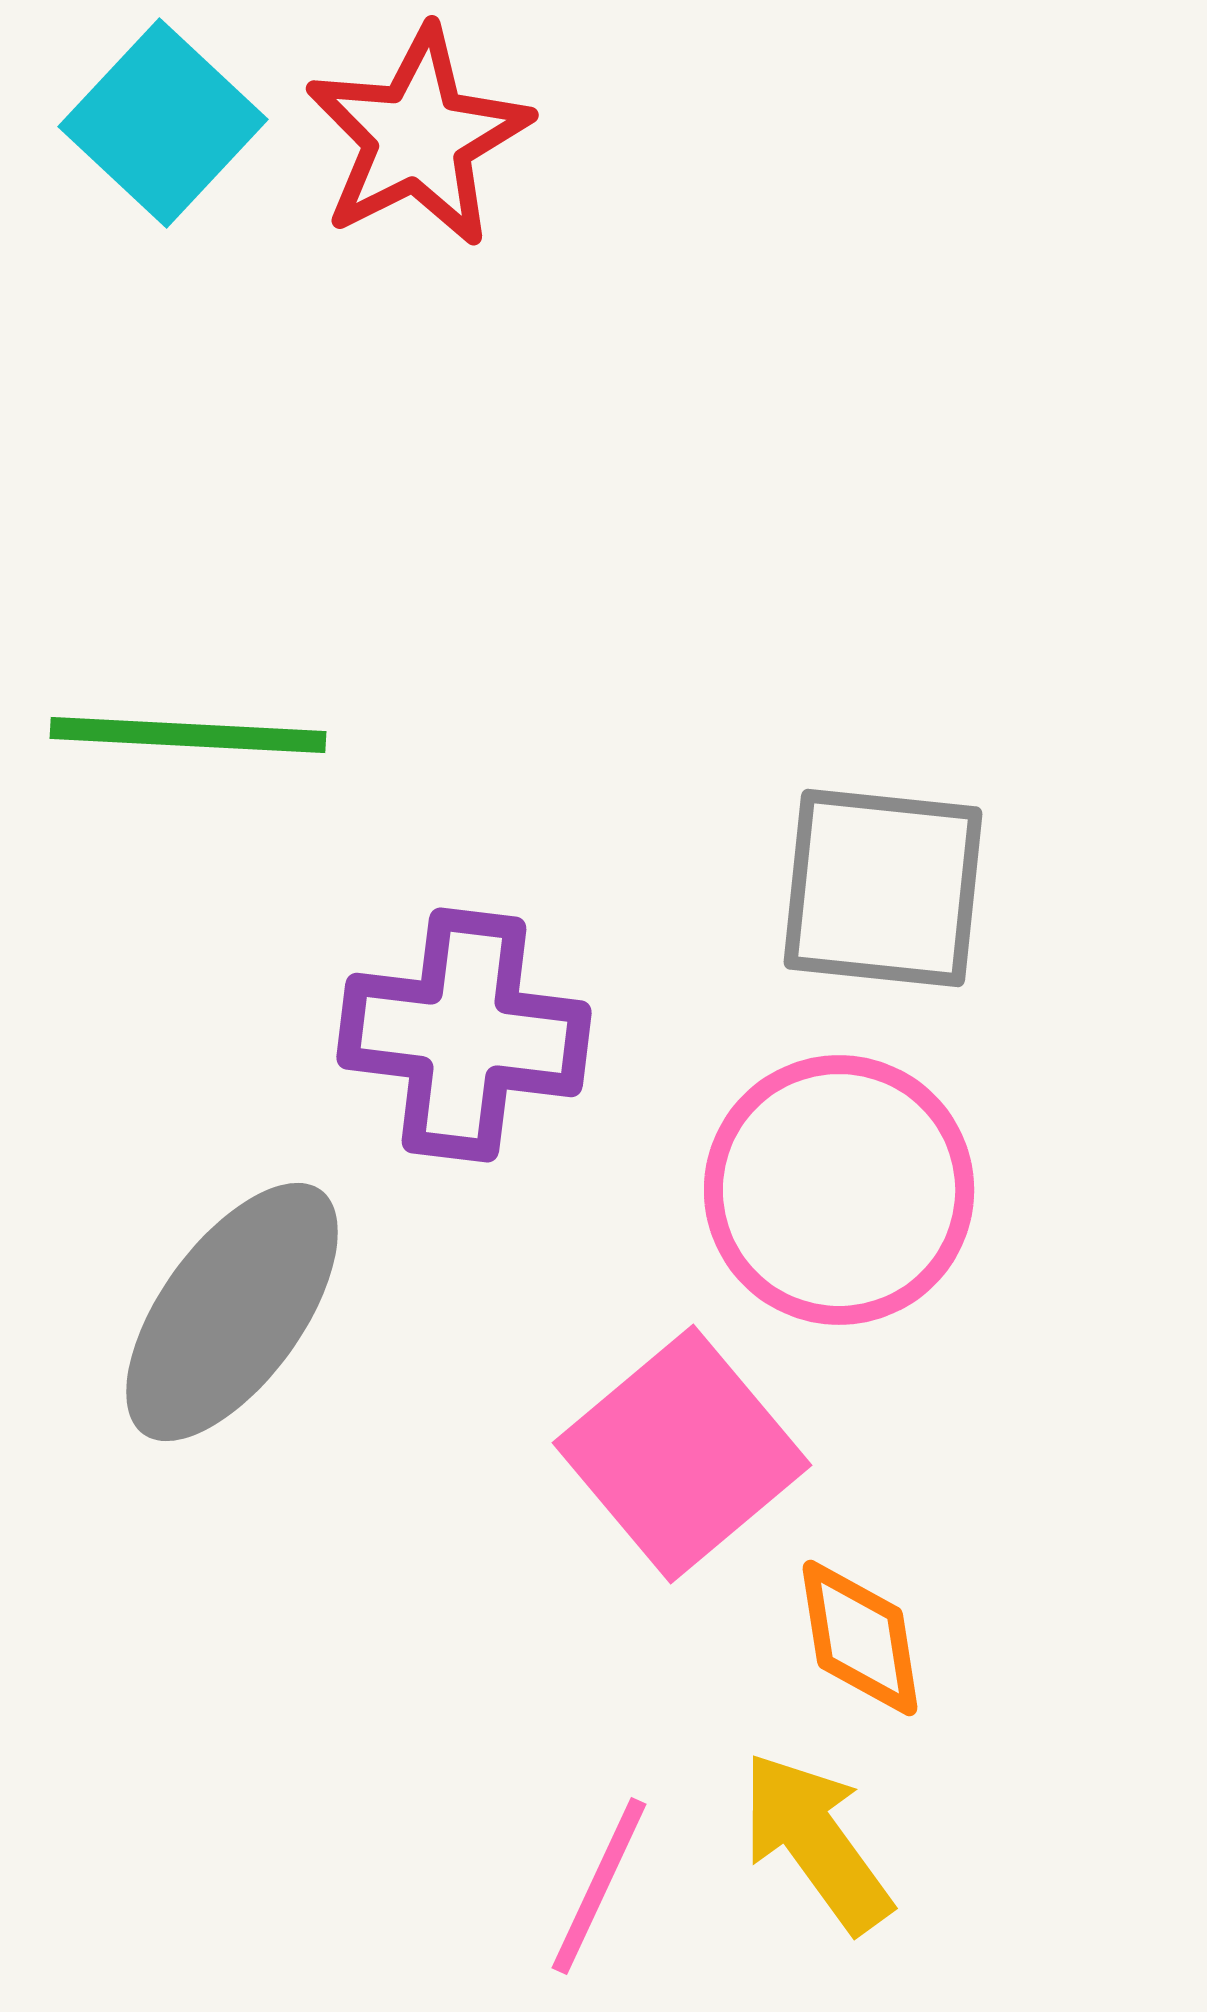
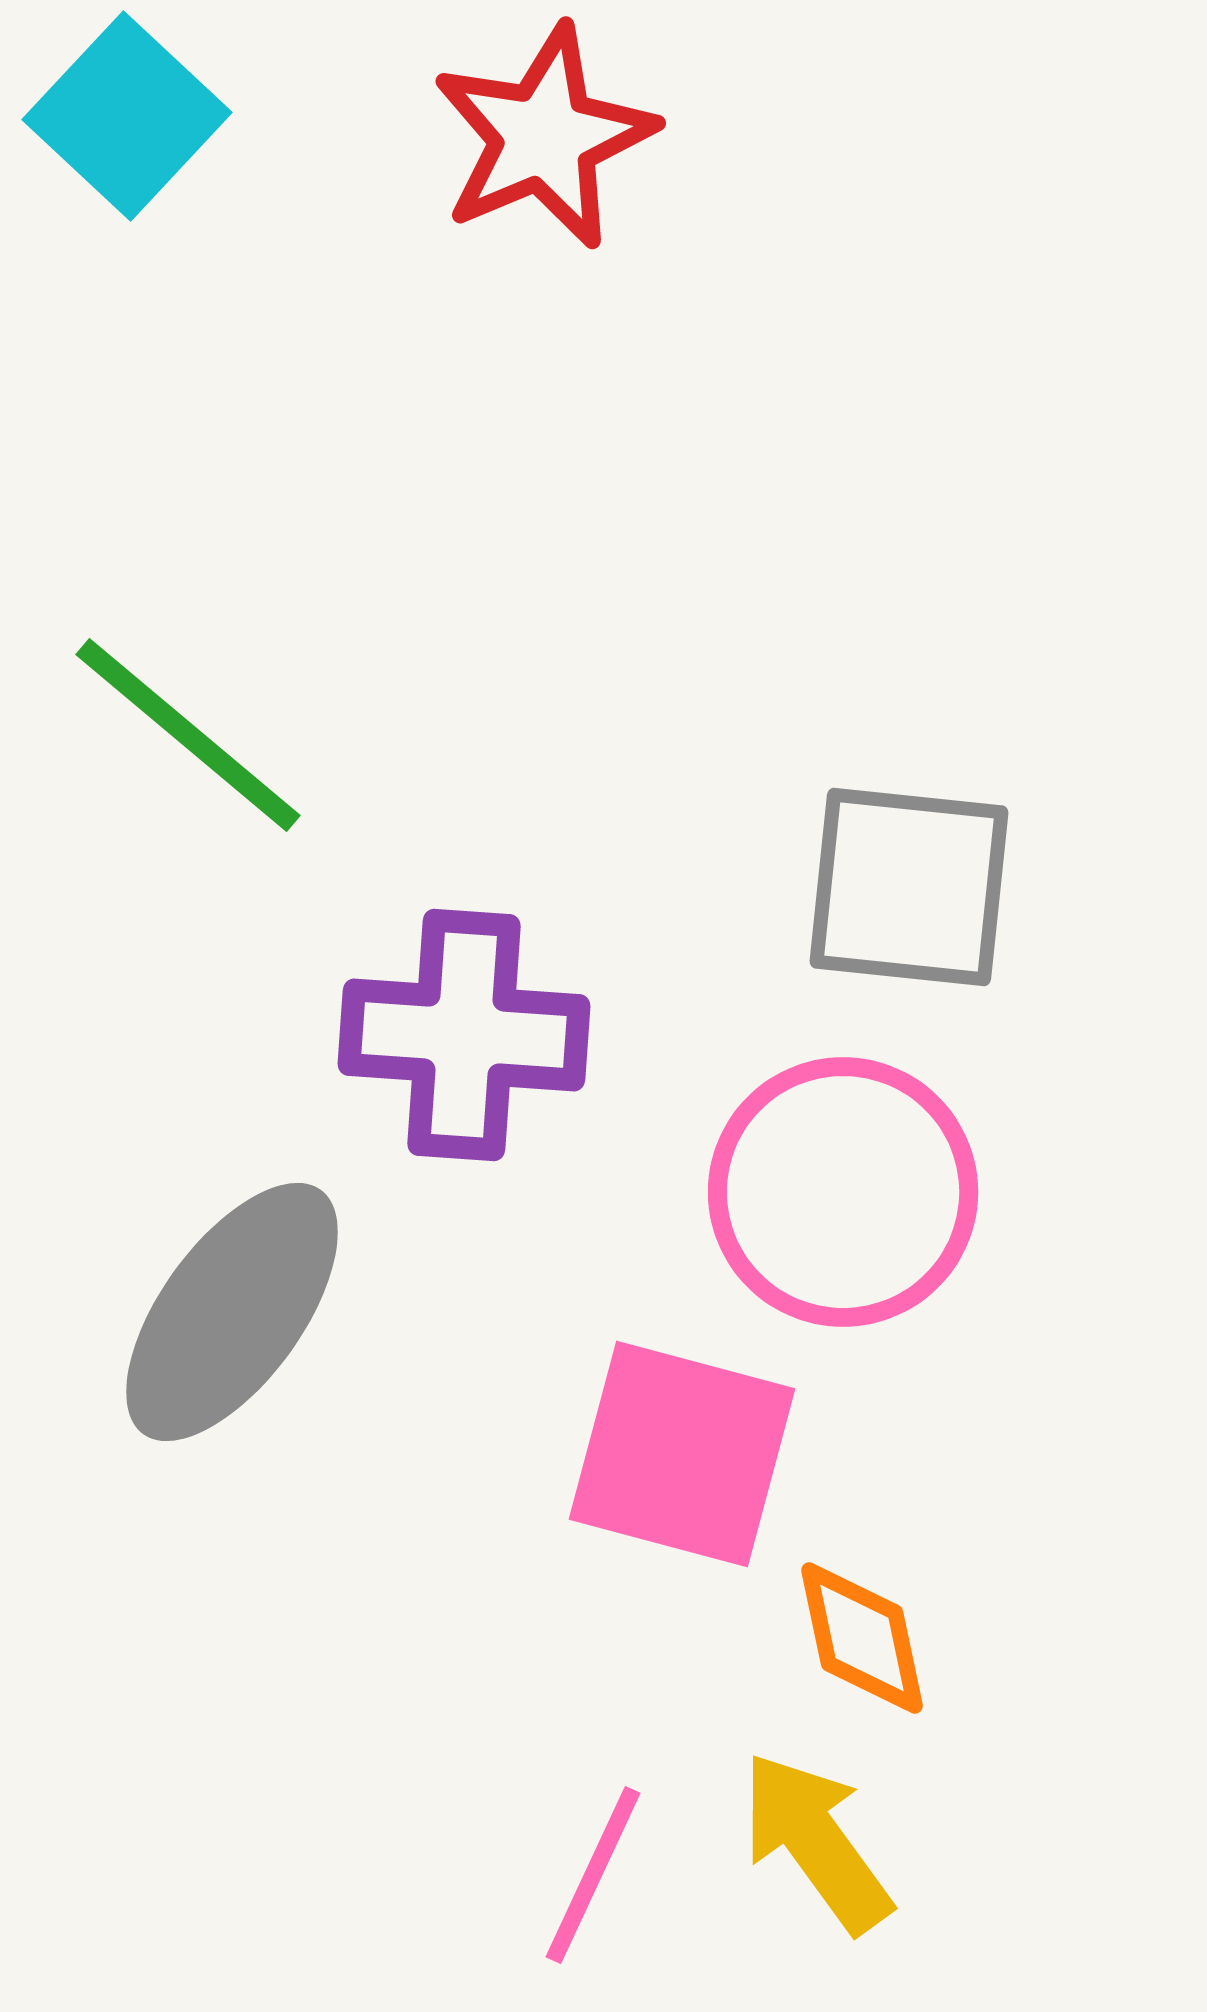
cyan square: moved 36 px left, 7 px up
red star: moved 126 px right; rotated 4 degrees clockwise
green line: rotated 37 degrees clockwise
gray square: moved 26 px right, 1 px up
purple cross: rotated 3 degrees counterclockwise
pink circle: moved 4 px right, 2 px down
pink square: rotated 35 degrees counterclockwise
orange diamond: moved 2 px right; rotated 3 degrees counterclockwise
pink line: moved 6 px left, 11 px up
